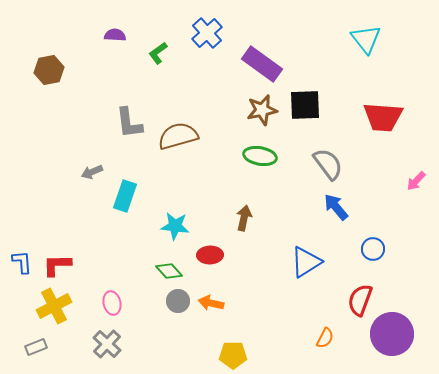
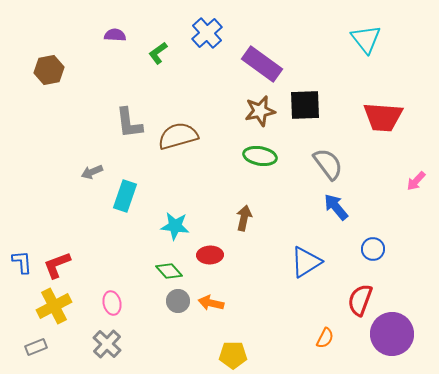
brown star: moved 2 px left, 1 px down
red L-shape: rotated 20 degrees counterclockwise
